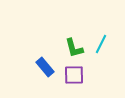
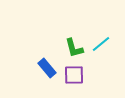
cyan line: rotated 24 degrees clockwise
blue rectangle: moved 2 px right, 1 px down
